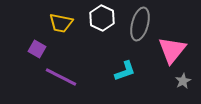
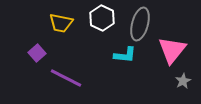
purple square: moved 4 px down; rotated 18 degrees clockwise
cyan L-shape: moved 16 px up; rotated 25 degrees clockwise
purple line: moved 5 px right, 1 px down
